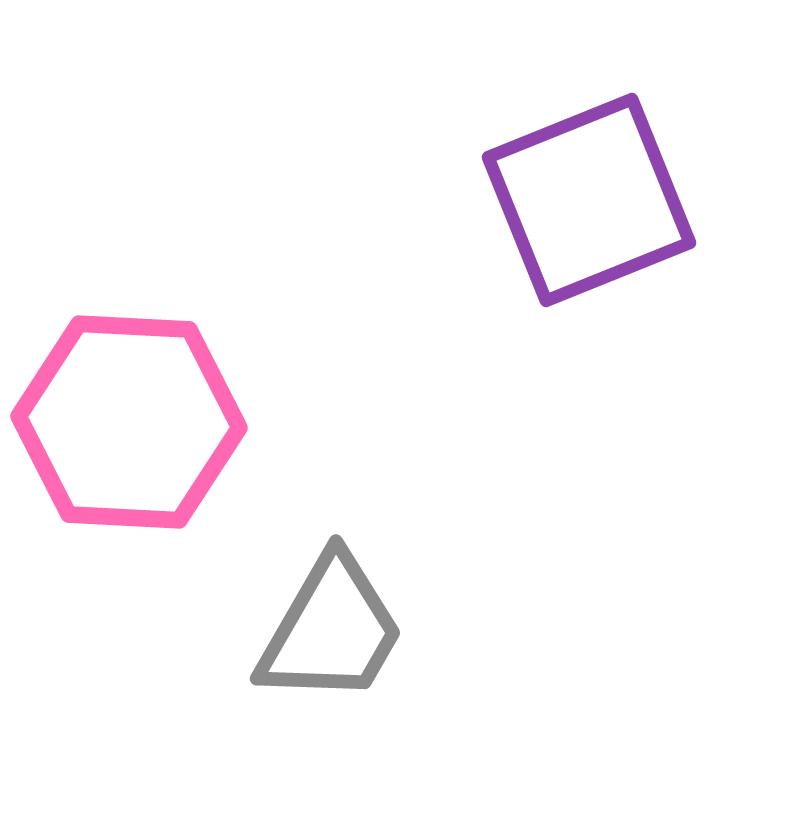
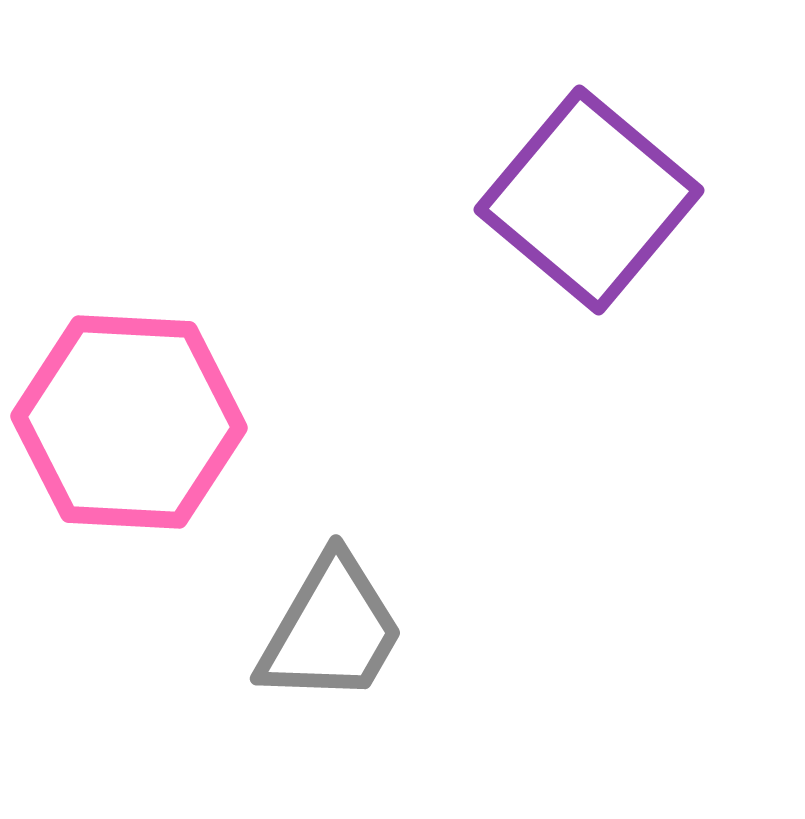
purple square: rotated 28 degrees counterclockwise
